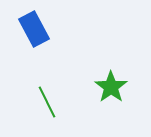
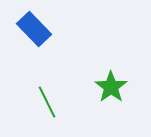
blue rectangle: rotated 16 degrees counterclockwise
